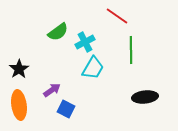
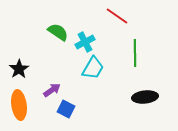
green semicircle: rotated 110 degrees counterclockwise
green line: moved 4 px right, 3 px down
